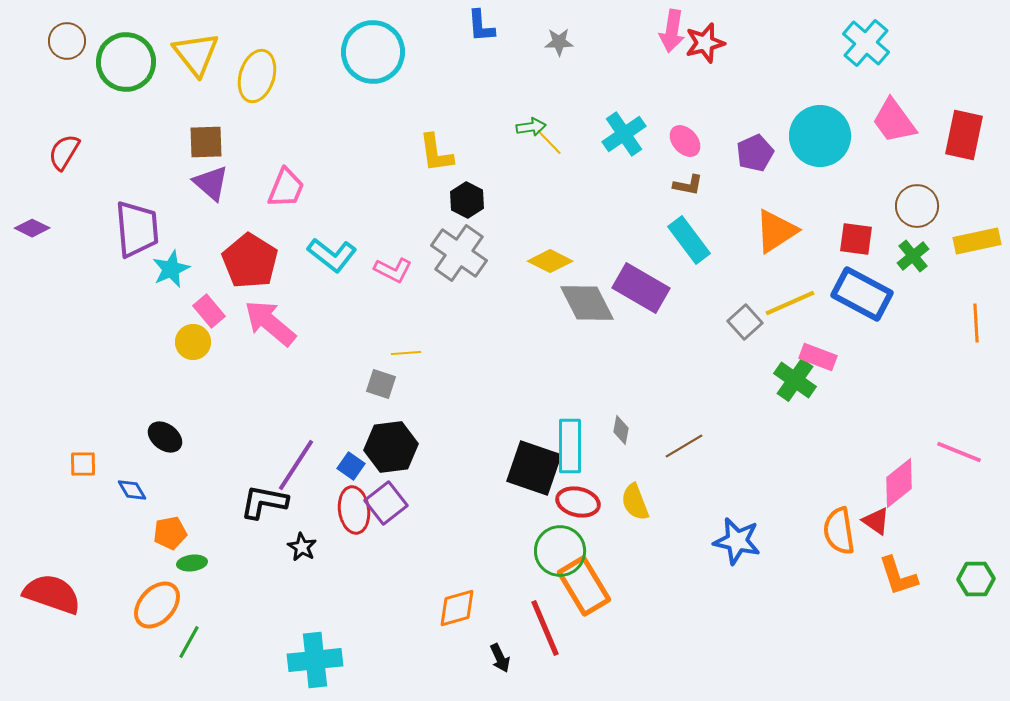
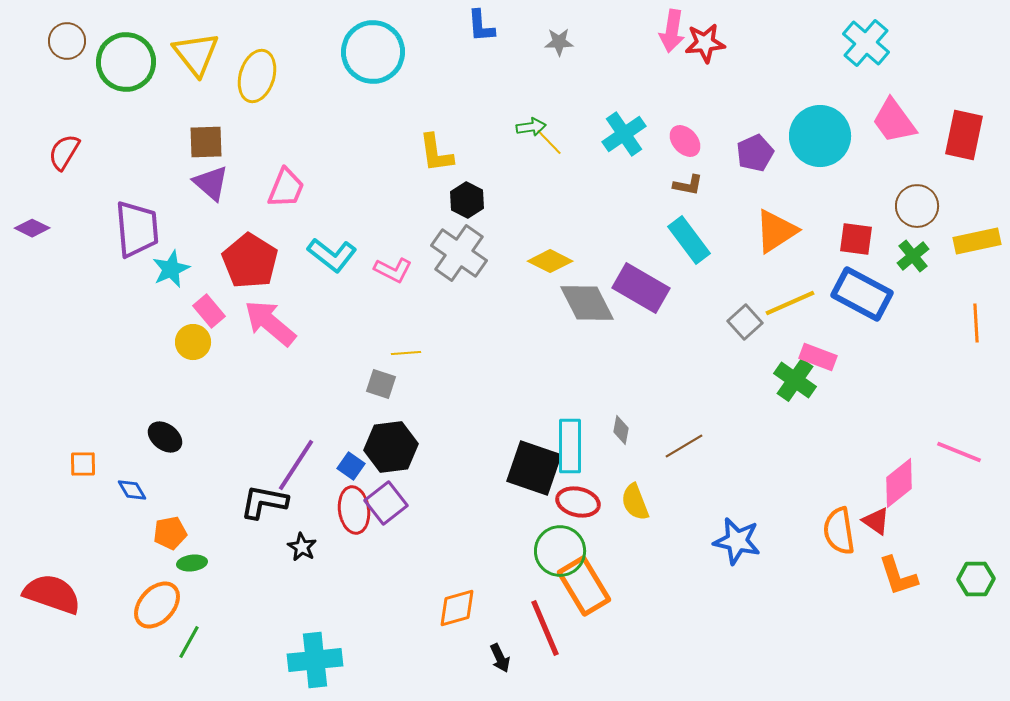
red star at (705, 43): rotated 9 degrees clockwise
